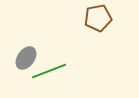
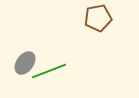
gray ellipse: moved 1 px left, 5 px down
